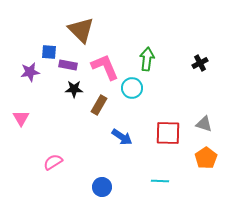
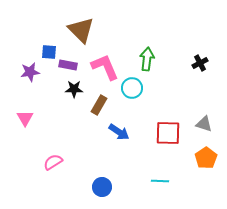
pink triangle: moved 4 px right
blue arrow: moved 3 px left, 5 px up
